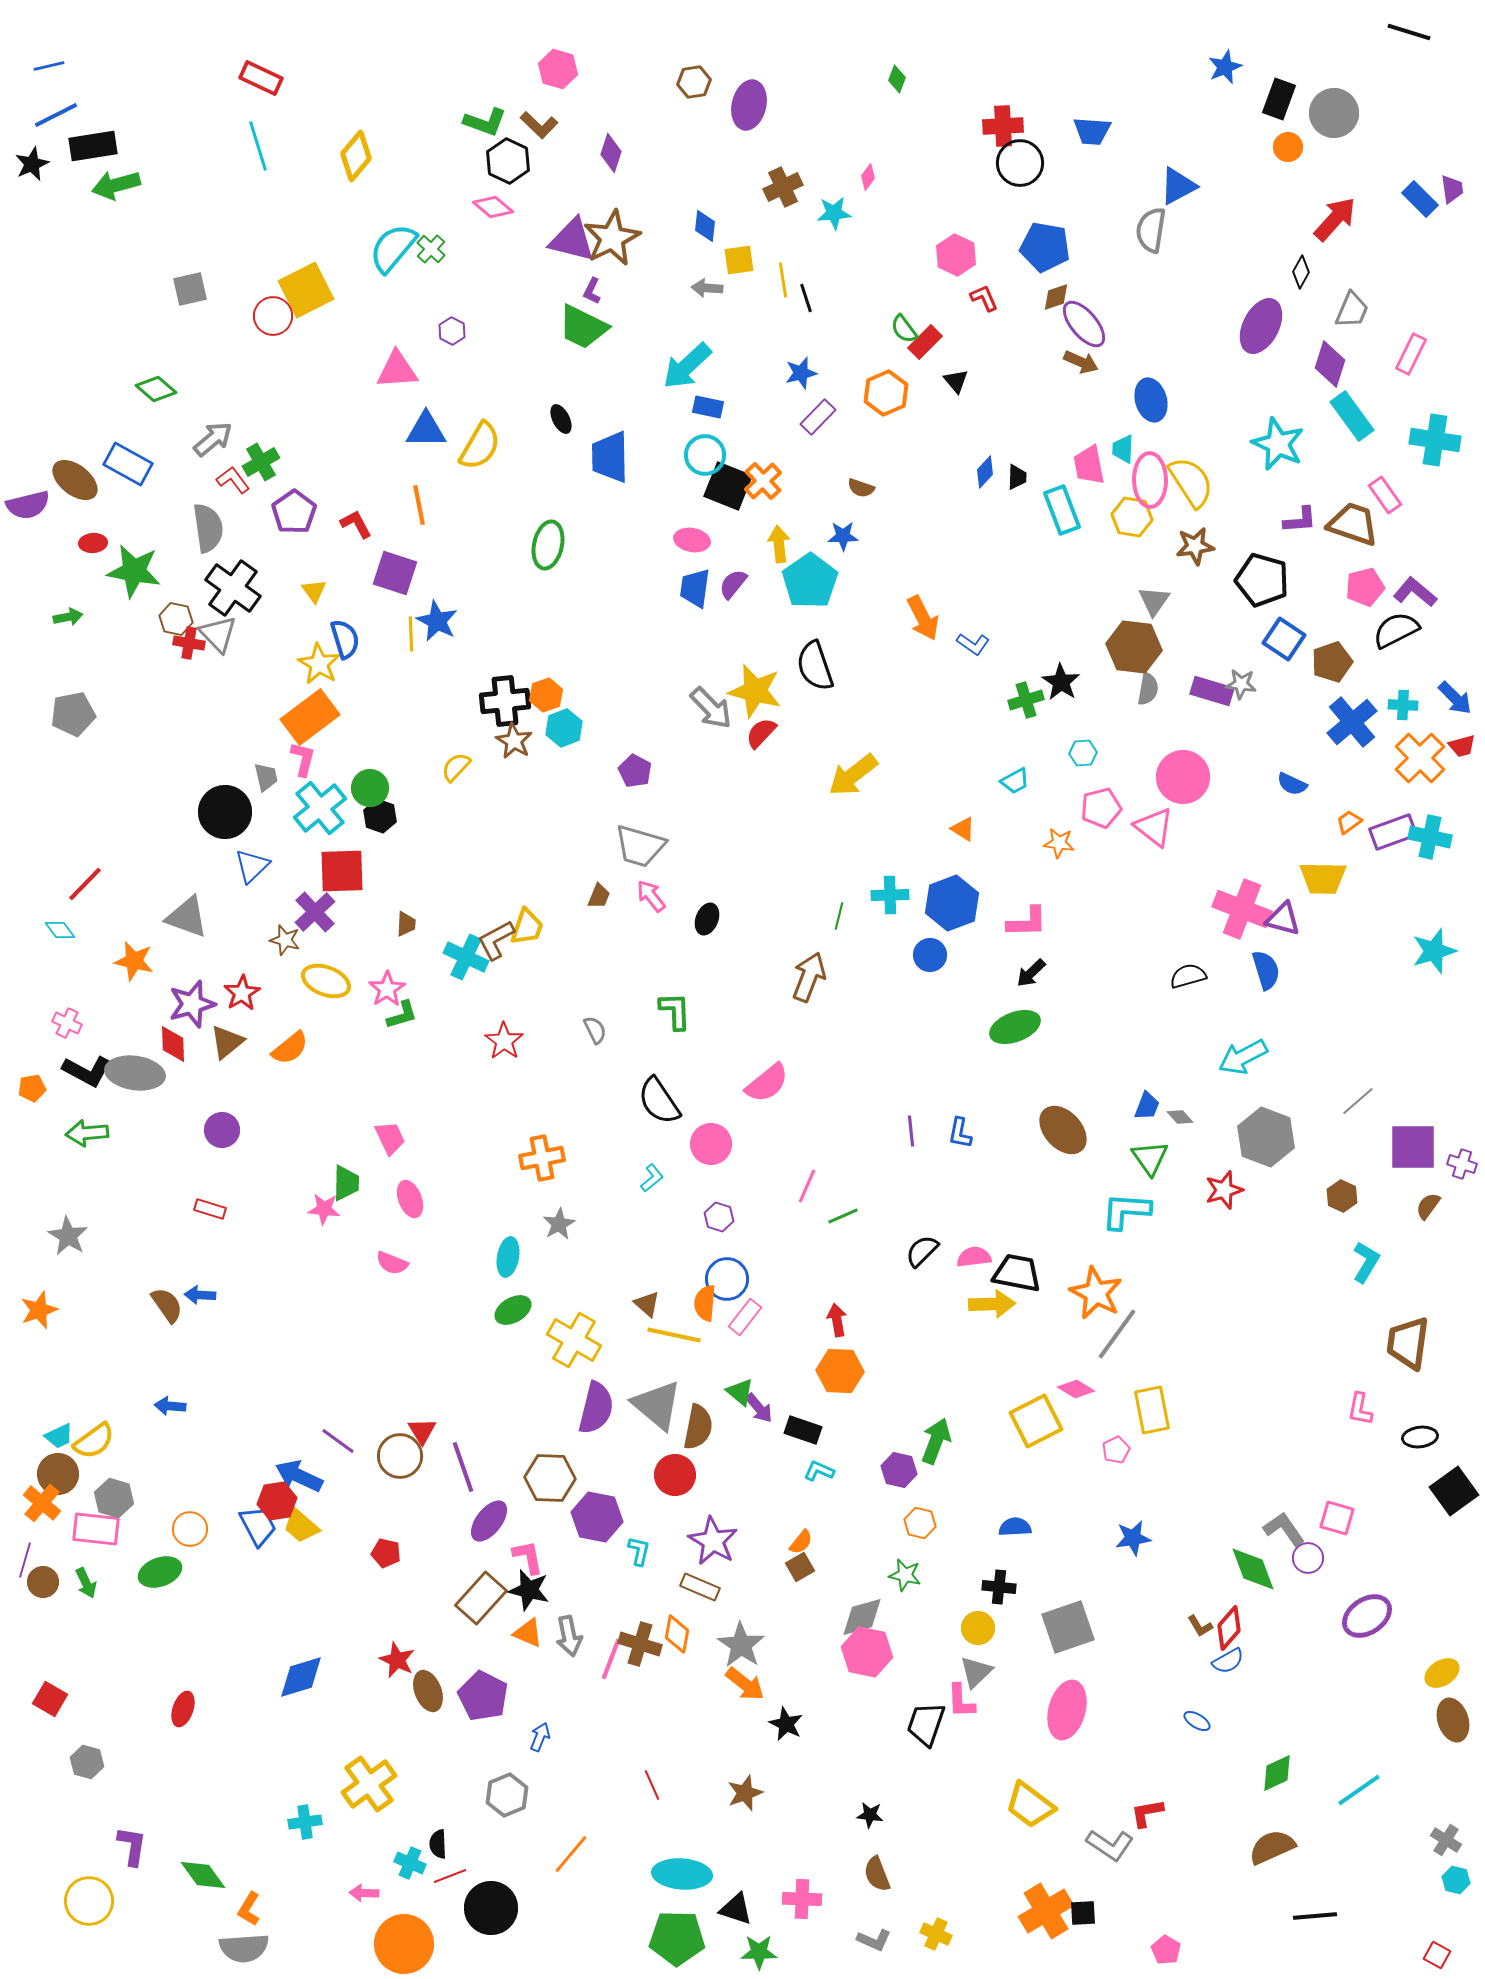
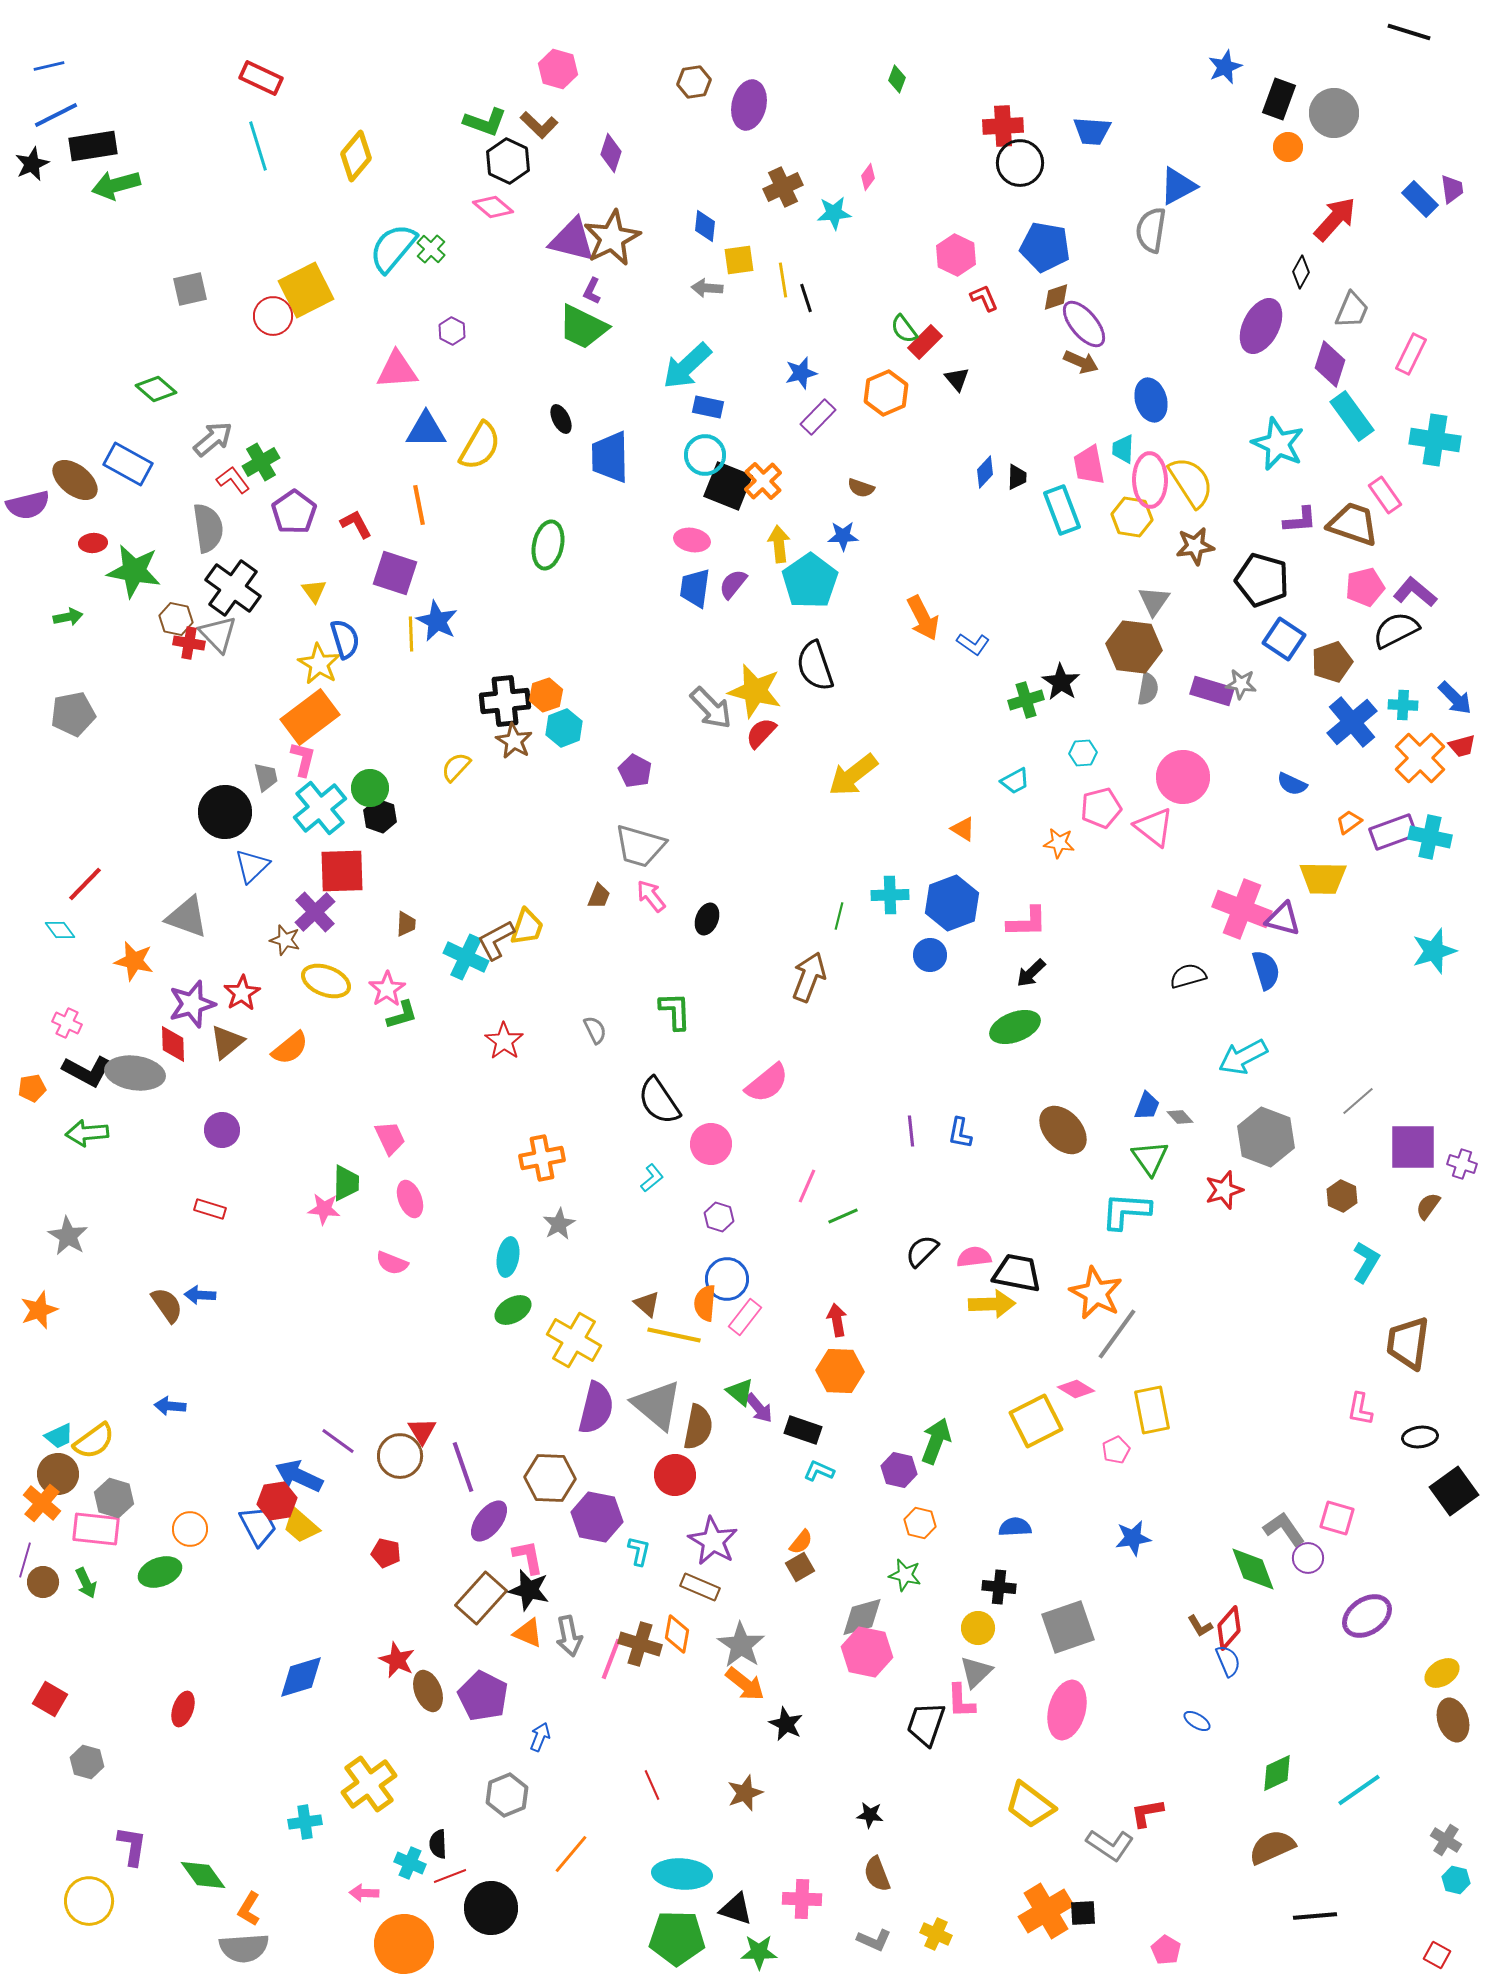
black triangle at (956, 381): moved 1 px right, 2 px up
blue semicircle at (1228, 1661): rotated 84 degrees counterclockwise
